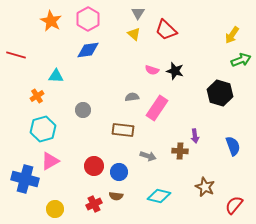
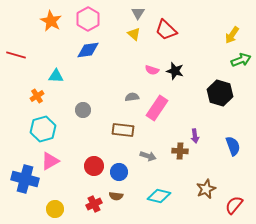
brown star: moved 1 px right, 2 px down; rotated 24 degrees clockwise
